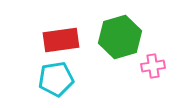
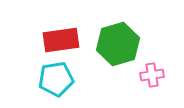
green hexagon: moved 2 px left, 7 px down
pink cross: moved 1 px left, 9 px down
